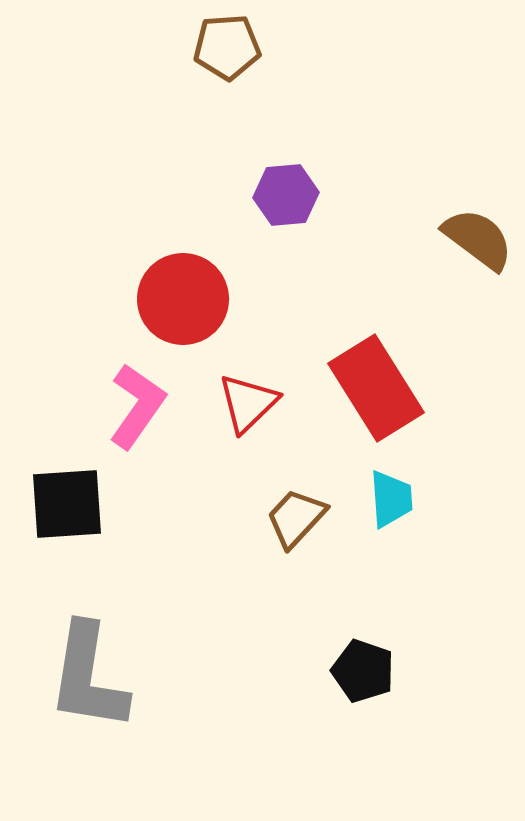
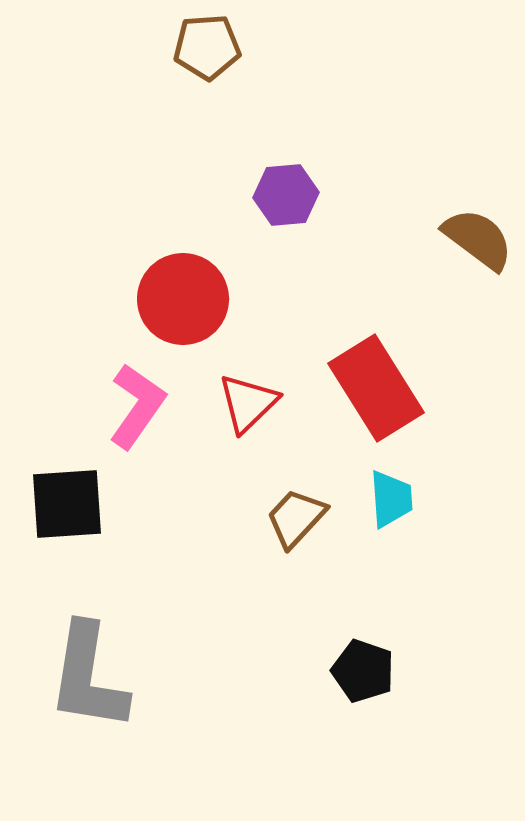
brown pentagon: moved 20 px left
